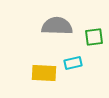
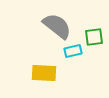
gray semicircle: rotated 36 degrees clockwise
cyan rectangle: moved 12 px up
